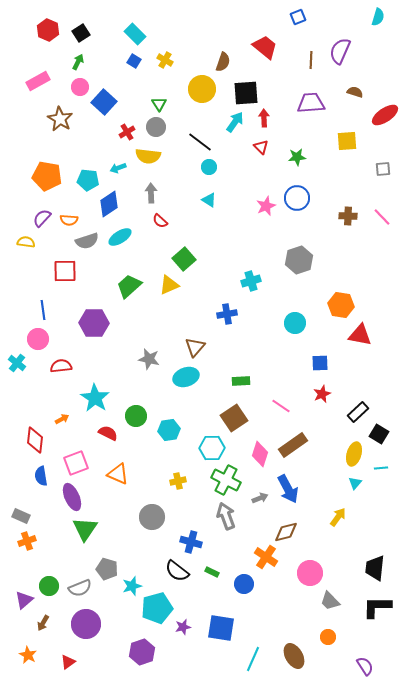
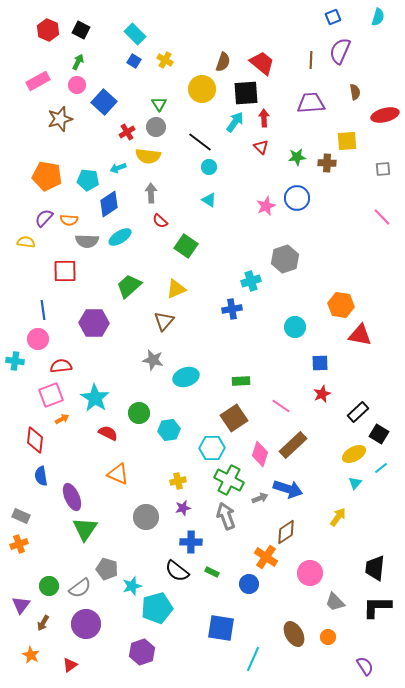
blue square at (298, 17): moved 35 px right
black square at (81, 33): moved 3 px up; rotated 30 degrees counterclockwise
red trapezoid at (265, 47): moved 3 px left, 16 px down
pink circle at (80, 87): moved 3 px left, 2 px up
brown semicircle at (355, 92): rotated 63 degrees clockwise
red ellipse at (385, 115): rotated 20 degrees clockwise
brown star at (60, 119): rotated 25 degrees clockwise
brown cross at (348, 216): moved 21 px left, 53 px up
purple semicircle at (42, 218): moved 2 px right
gray semicircle at (87, 241): rotated 20 degrees clockwise
green square at (184, 259): moved 2 px right, 13 px up; rotated 15 degrees counterclockwise
gray hexagon at (299, 260): moved 14 px left, 1 px up
yellow triangle at (169, 285): moved 7 px right, 4 px down
blue cross at (227, 314): moved 5 px right, 5 px up
cyan circle at (295, 323): moved 4 px down
brown triangle at (195, 347): moved 31 px left, 26 px up
gray star at (149, 359): moved 4 px right, 1 px down
cyan cross at (17, 363): moved 2 px left, 2 px up; rotated 30 degrees counterclockwise
green circle at (136, 416): moved 3 px right, 3 px up
brown rectangle at (293, 445): rotated 8 degrees counterclockwise
yellow ellipse at (354, 454): rotated 45 degrees clockwise
pink square at (76, 463): moved 25 px left, 68 px up
cyan line at (381, 468): rotated 32 degrees counterclockwise
green cross at (226, 480): moved 3 px right
blue arrow at (288, 489): rotated 44 degrees counterclockwise
gray circle at (152, 517): moved 6 px left
brown diamond at (286, 532): rotated 20 degrees counterclockwise
orange cross at (27, 541): moved 8 px left, 3 px down
blue cross at (191, 542): rotated 15 degrees counterclockwise
blue circle at (244, 584): moved 5 px right
gray semicircle at (80, 588): rotated 15 degrees counterclockwise
purple triangle at (24, 600): moved 3 px left, 5 px down; rotated 12 degrees counterclockwise
gray trapezoid at (330, 601): moved 5 px right, 1 px down
purple star at (183, 627): moved 119 px up
orange star at (28, 655): moved 3 px right
brown ellipse at (294, 656): moved 22 px up
red triangle at (68, 662): moved 2 px right, 3 px down
